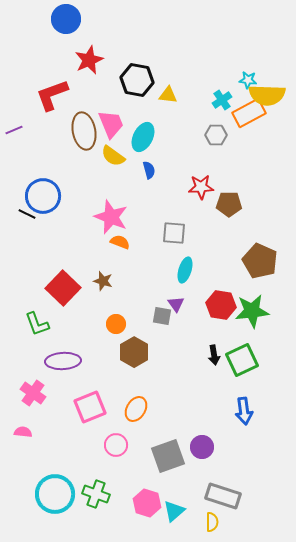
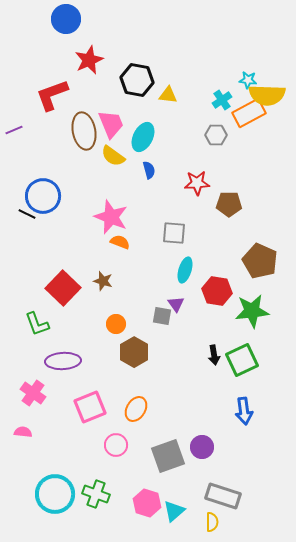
red star at (201, 187): moved 4 px left, 4 px up
red hexagon at (221, 305): moved 4 px left, 14 px up
